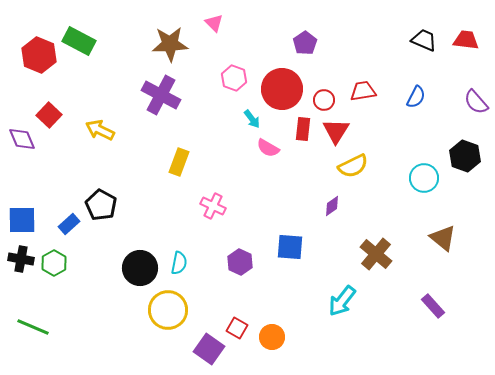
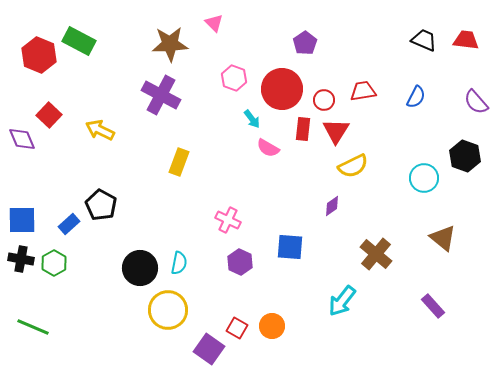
pink cross at (213, 206): moved 15 px right, 14 px down
orange circle at (272, 337): moved 11 px up
